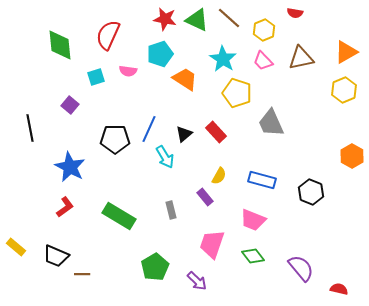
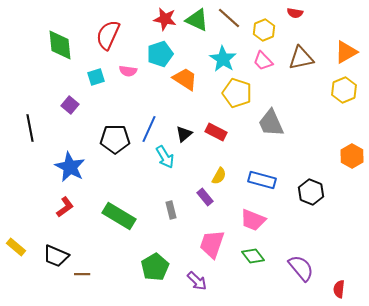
red rectangle at (216, 132): rotated 20 degrees counterclockwise
red semicircle at (339, 289): rotated 96 degrees counterclockwise
